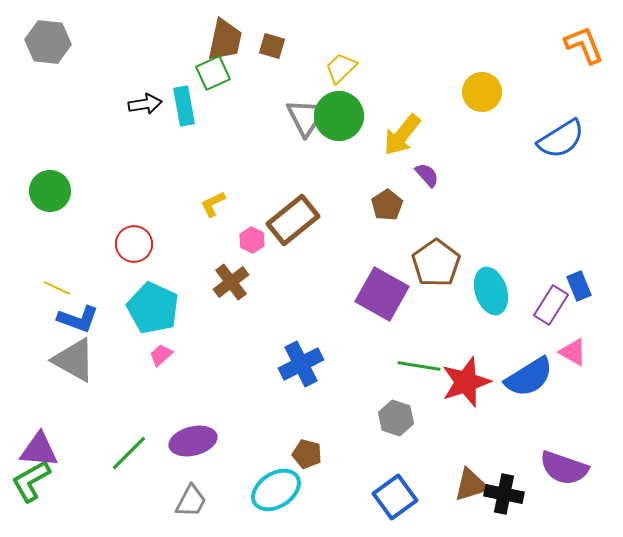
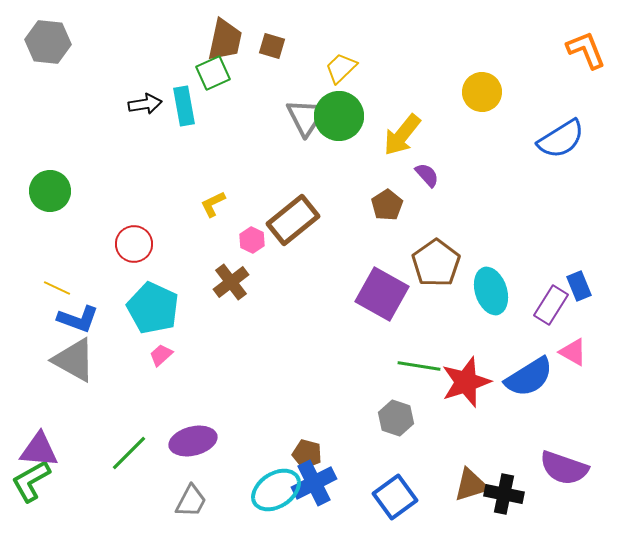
orange L-shape at (584, 45): moved 2 px right, 5 px down
blue cross at (301, 364): moved 13 px right, 119 px down
